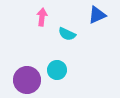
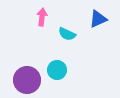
blue triangle: moved 1 px right, 4 px down
